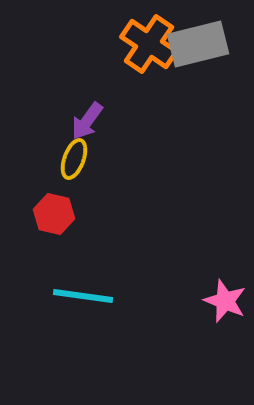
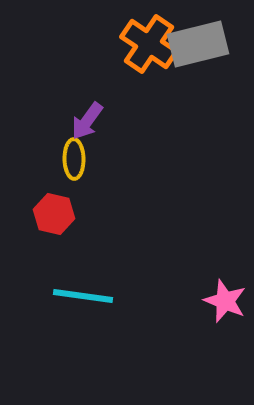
yellow ellipse: rotated 21 degrees counterclockwise
